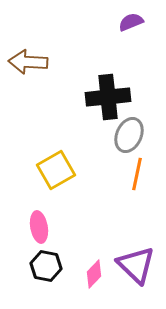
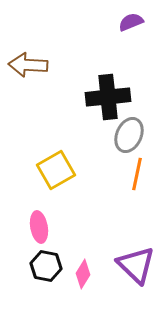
brown arrow: moved 3 px down
pink diamond: moved 11 px left; rotated 12 degrees counterclockwise
